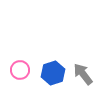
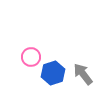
pink circle: moved 11 px right, 13 px up
